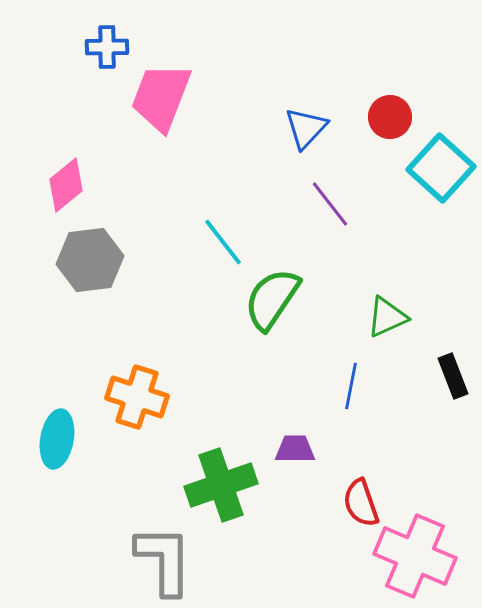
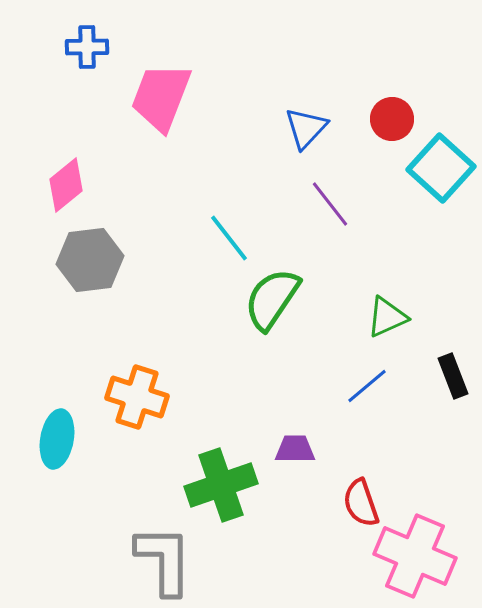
blue cross: moved 20 px left
red circle: moved 2 px right, 2 px down
cyan line: moved 6 px right, 4 px up
blue line: moved 16 px right; rotated 39 degrees clockwise
